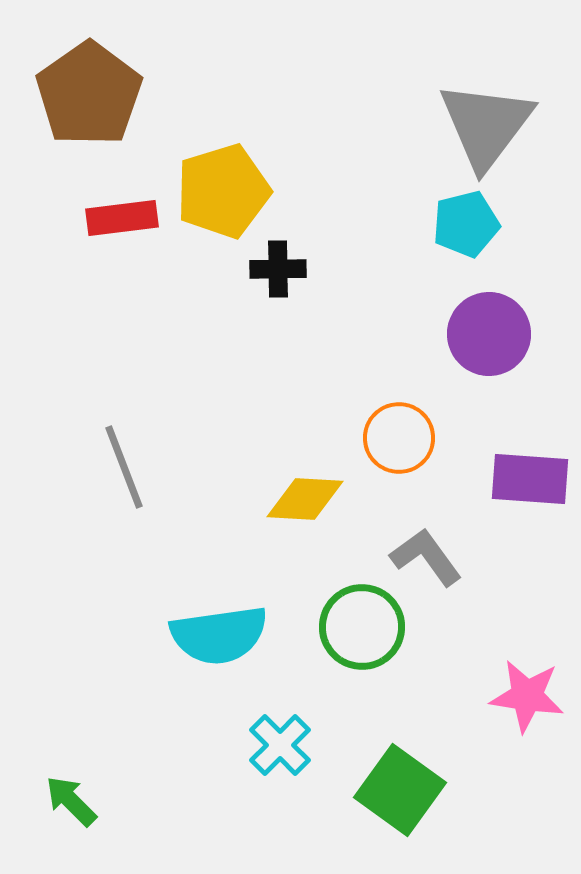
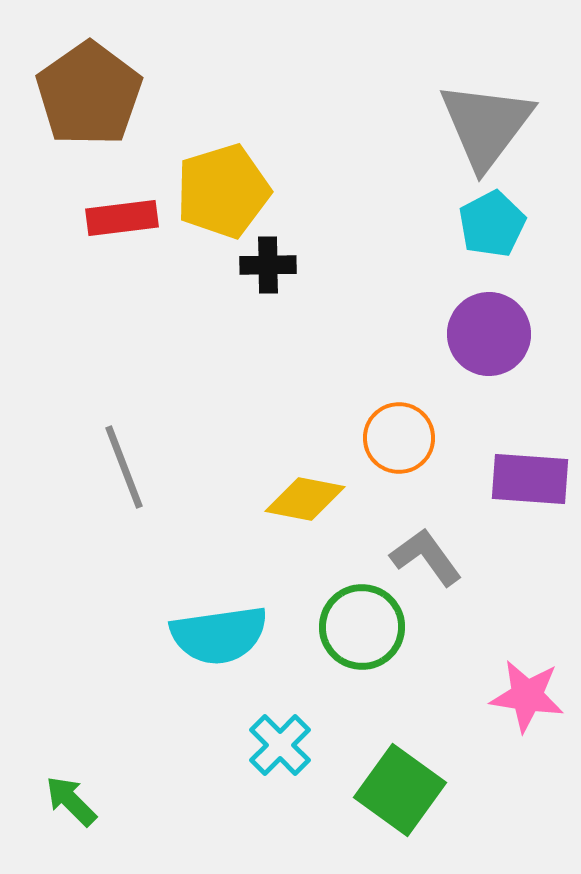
cyan pentagon: moved 26 px right; rotated 14 degrees counterclockwise
black cross: moved 10 px left, 4 px up
yellow diamond: rotated 8 degrees clockwise
